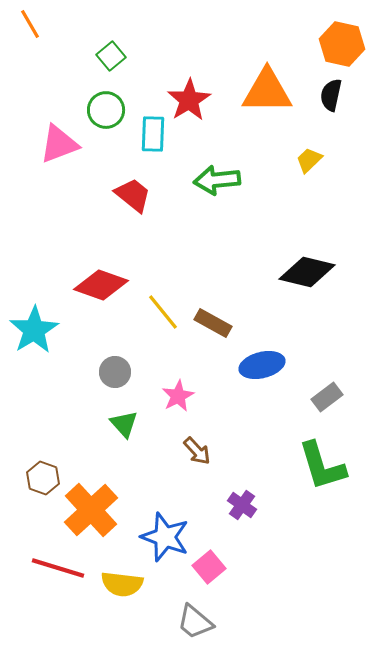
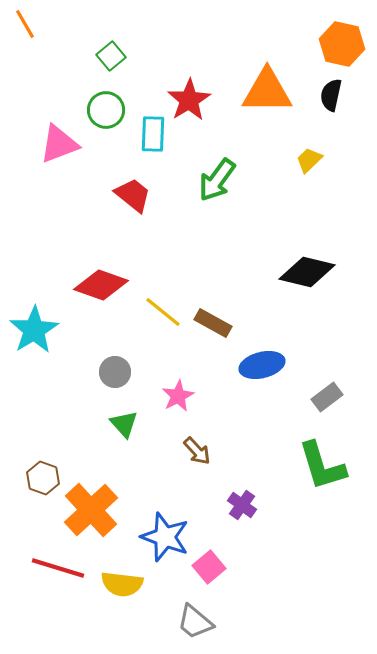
orange line: moved 5 px left
green arrow: rotated 48 degrees counterclockwise
yellow line: rotated 12 degrees counterclockwise
